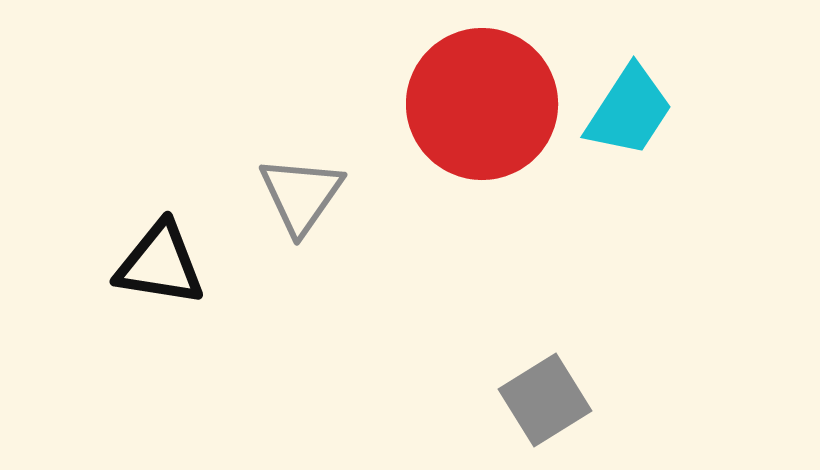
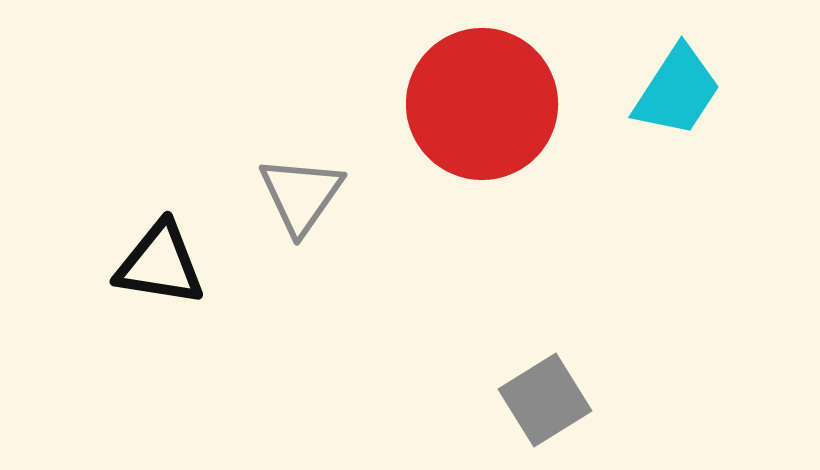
cyan trapezoid: moved 48 px right, 20 px up
